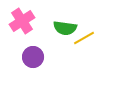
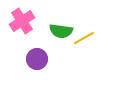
green semicircle: moved 4 px left, 3 px down
purple circle: moved 4 px right, 2 px down
